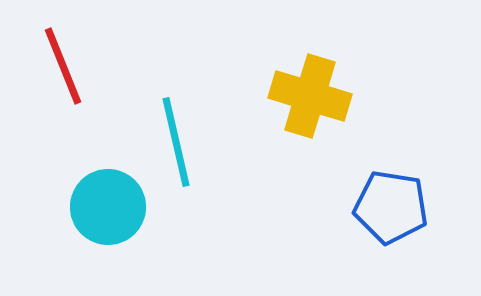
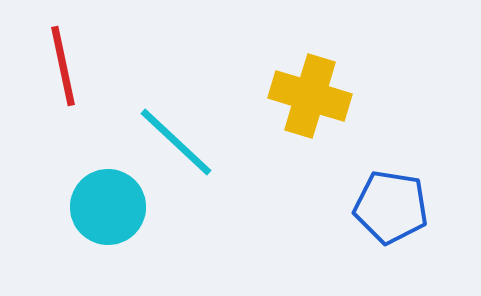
red line: rotated 10 degrees clockwise
cyan line: rotated 34 degrees counterclockwise
